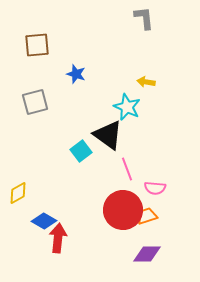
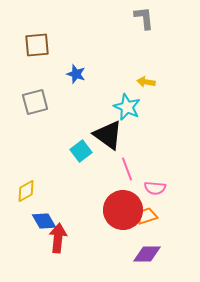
yellow diamond: moved 8 px right, 2 px up
blue diamond: rotated 30 degrees clockwise
